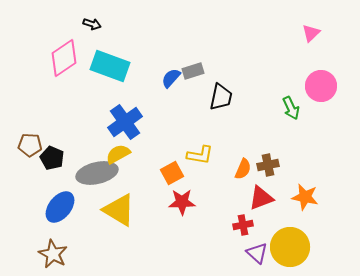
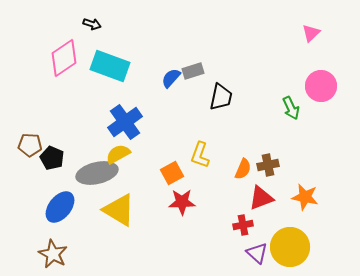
yellow L-shape: rotated 100 degrees clockwise
